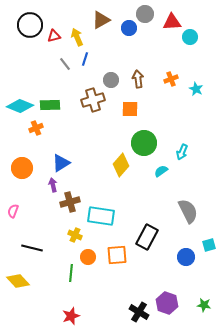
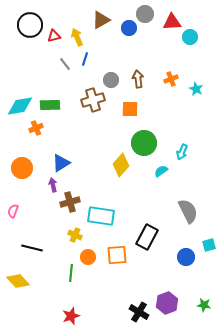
cyan diamond at (20, 106): rotated 32 degrees counterclockwise
purple hexagon at (167, 303): rotated 20 degrees clockwise
